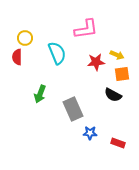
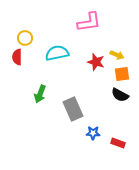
pink L-shape: moved 3 px right, 7 px up
cyan semicircle: rotated 80 degrees counterclockwise
red star: rotated 24 degrees clockwise
black semicircle: moved 7 px right
blue star: moved 3 px right
